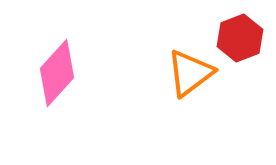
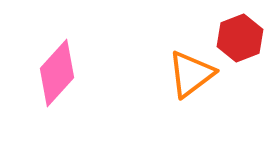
orange triangle: moved 1 px right, 1 px down
